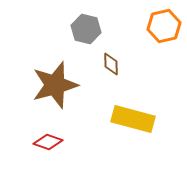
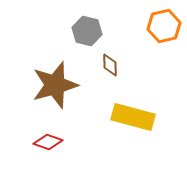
gray hexagon: moved 1 px right, 2 px down
brown diamond: moved 1 px left, 1 px down
yellow rectangle: moved 2 px up
